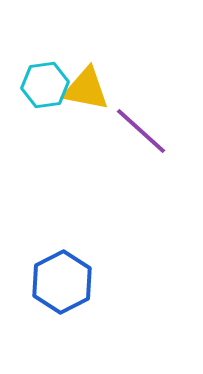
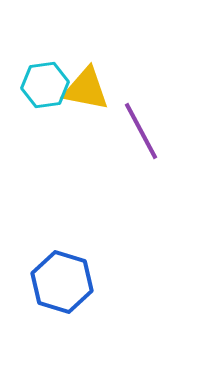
purple line: rotated 20 degrees clockwise
blue hexagon: rotated 16 degrees counterclockwise
